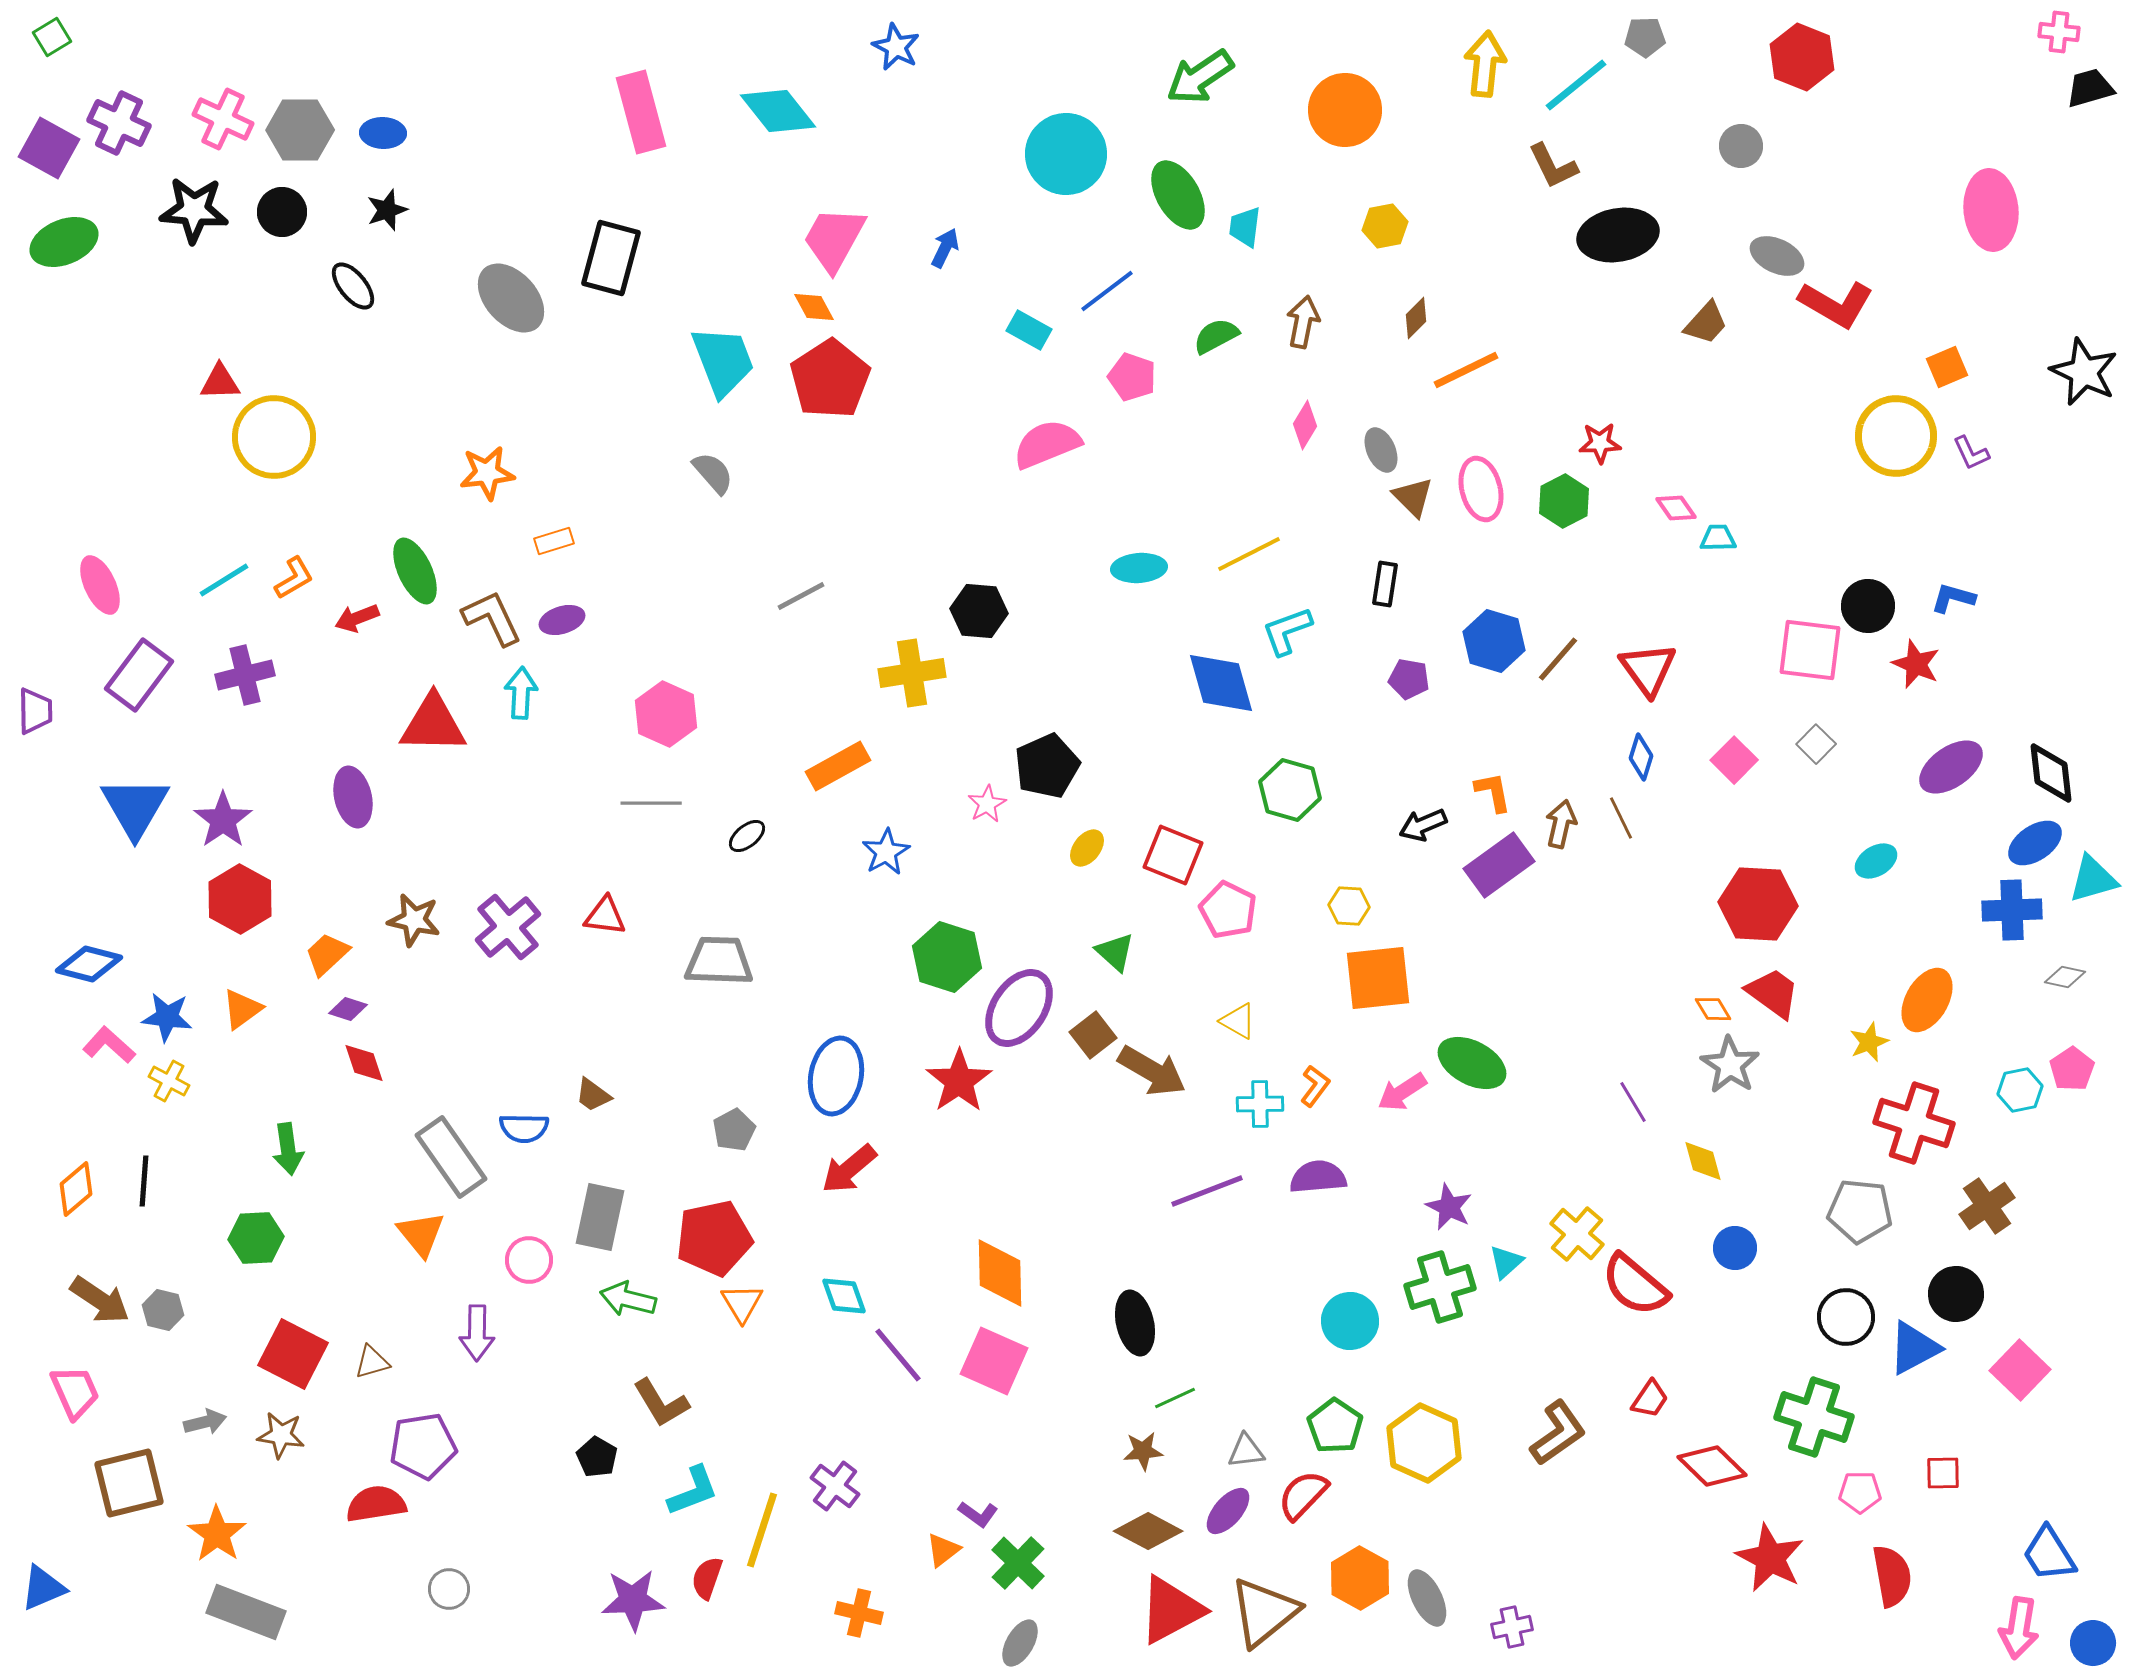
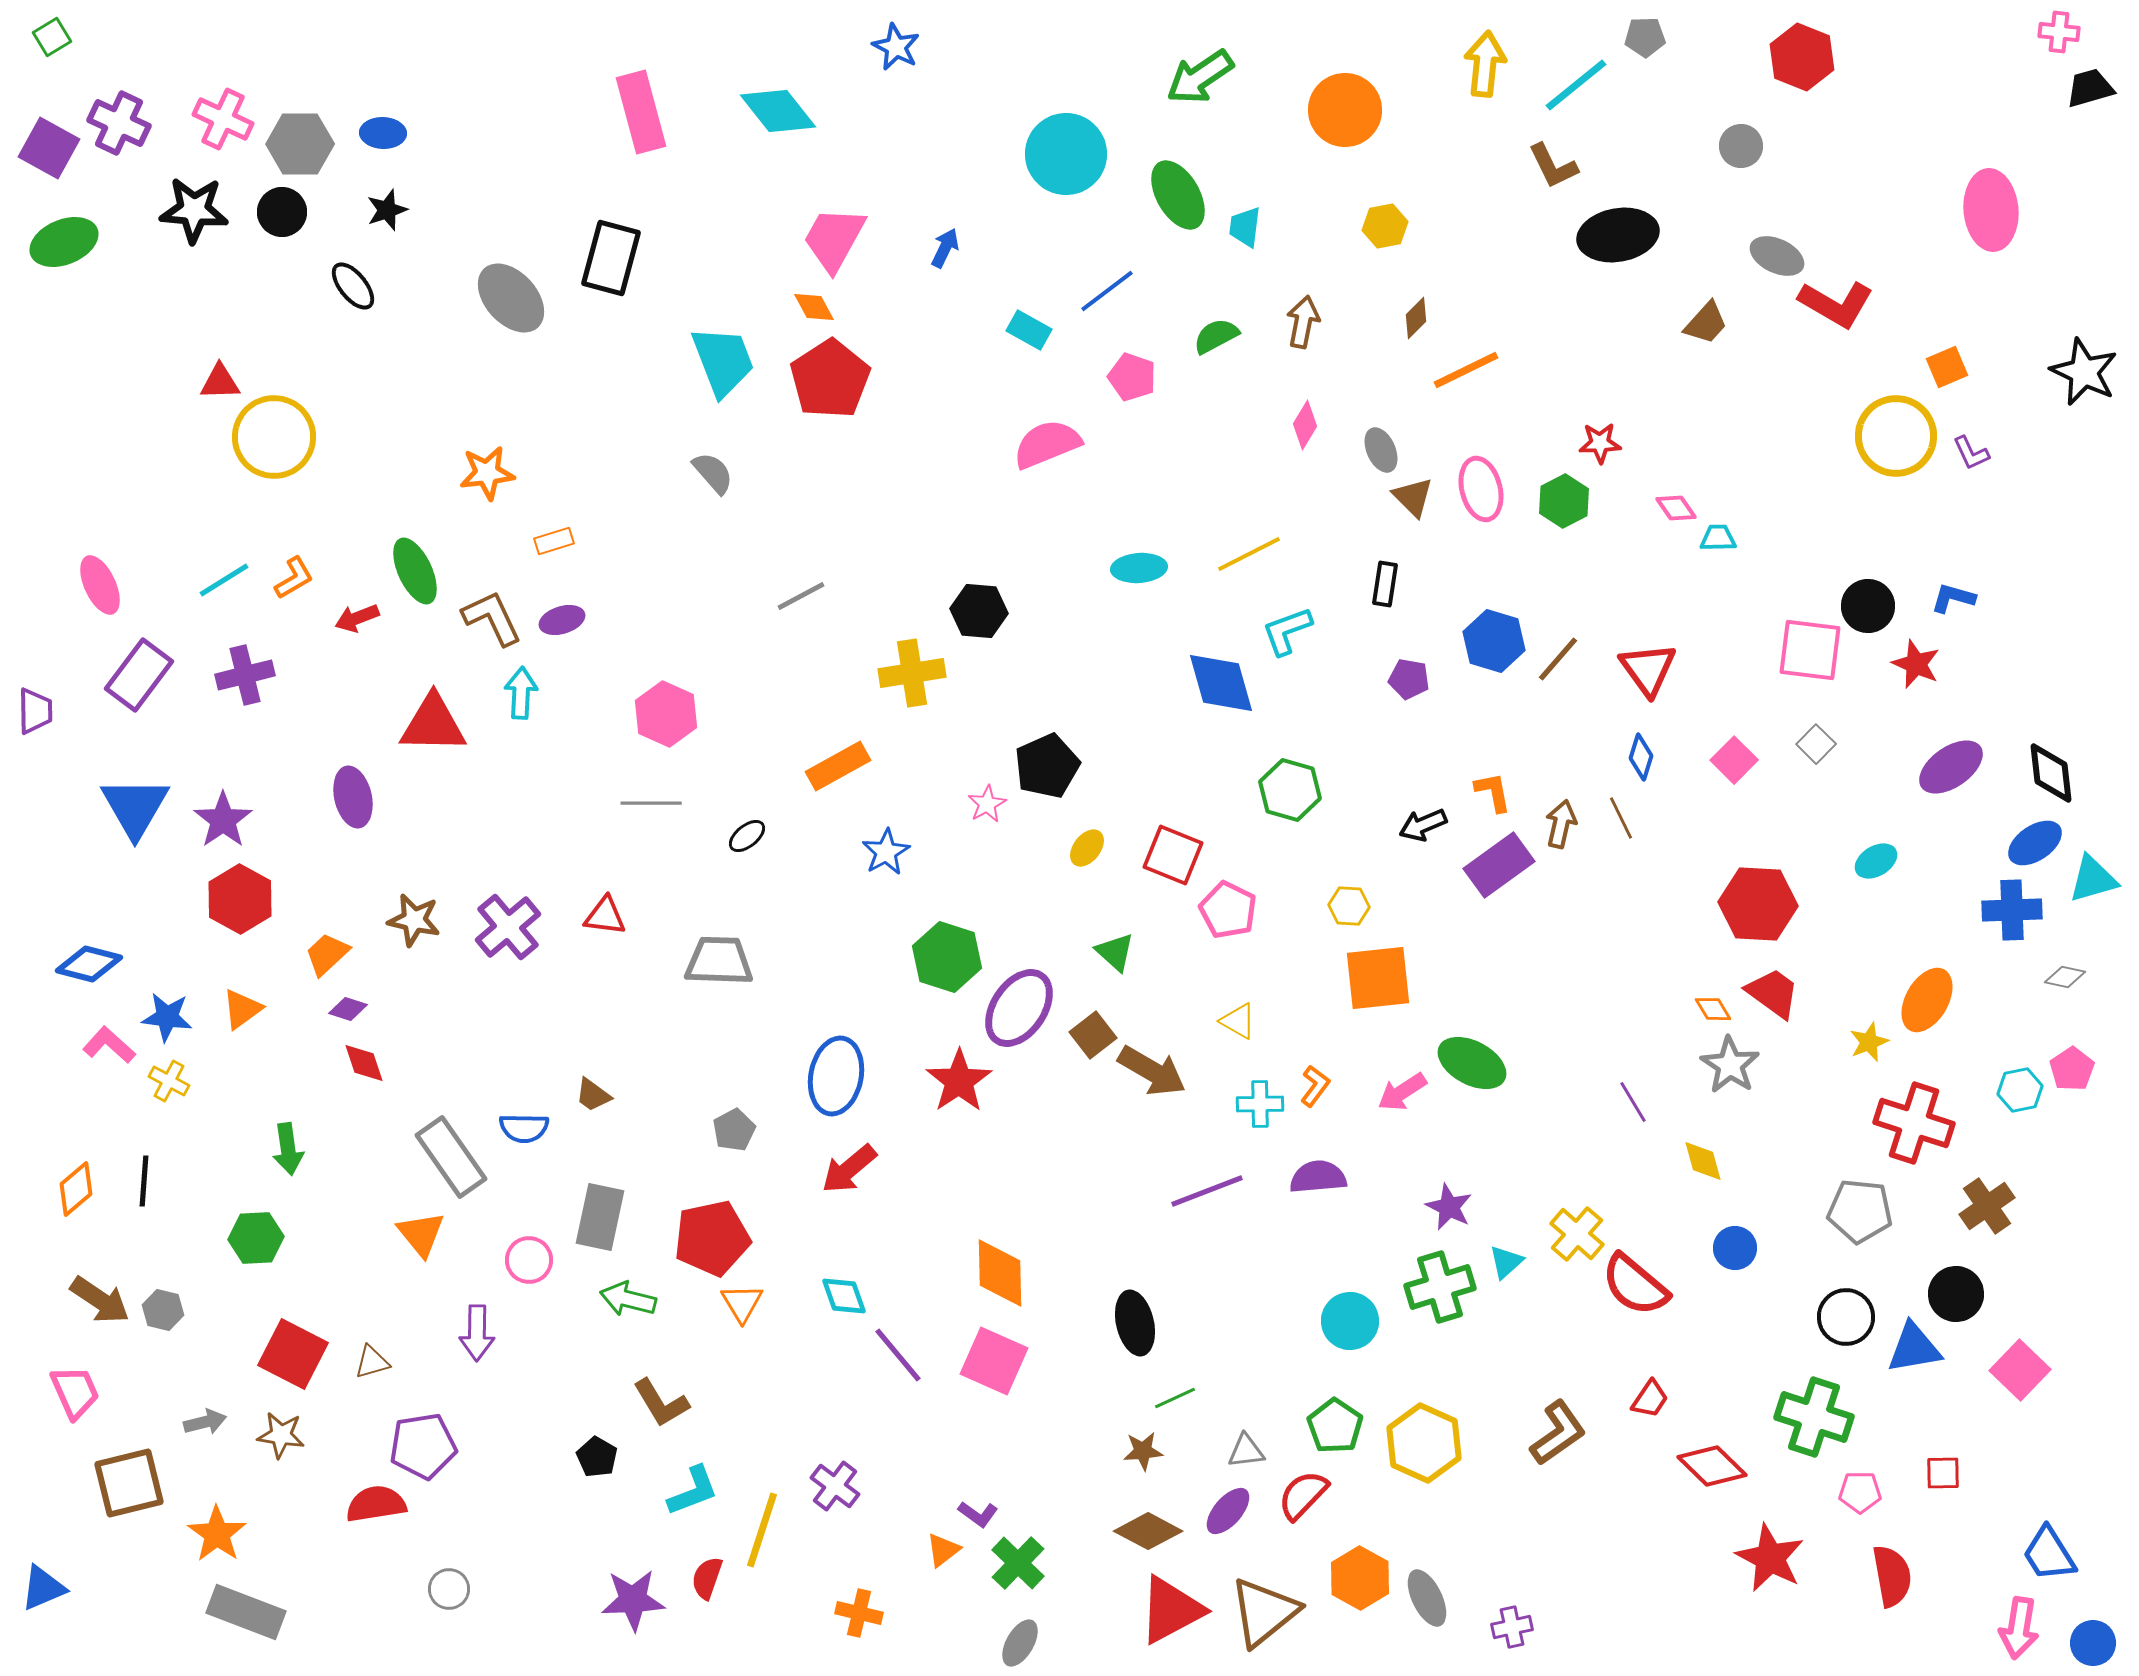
gray hexagon at (300, 130): moved 14 px down
red pentagon at (714, 1238): moved 2 px left
blue triangle at (1914, 1348): rotated 18 degrees clockwise
